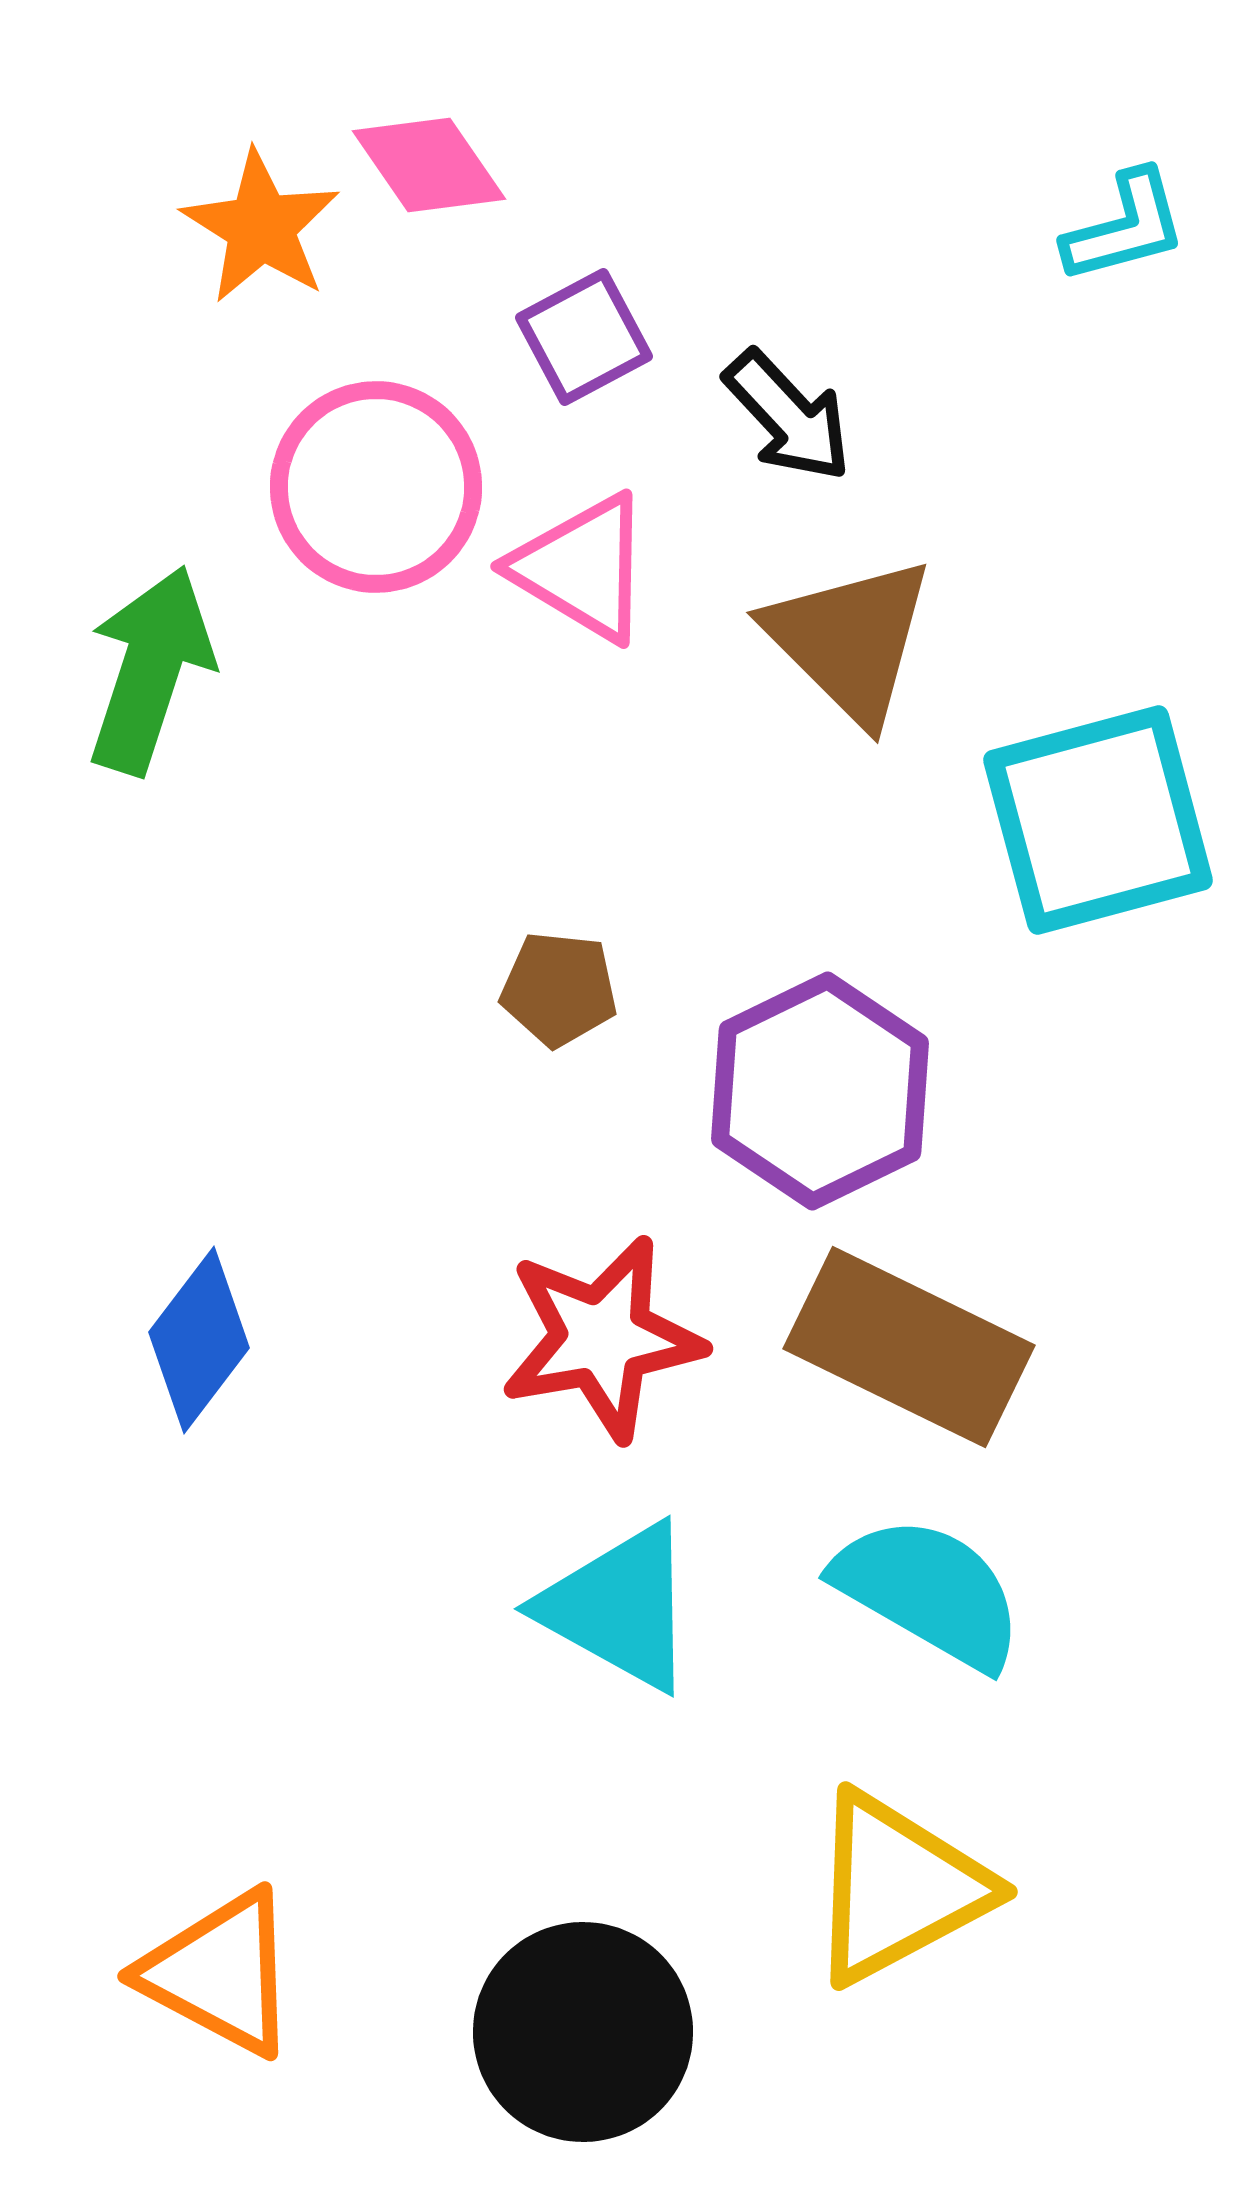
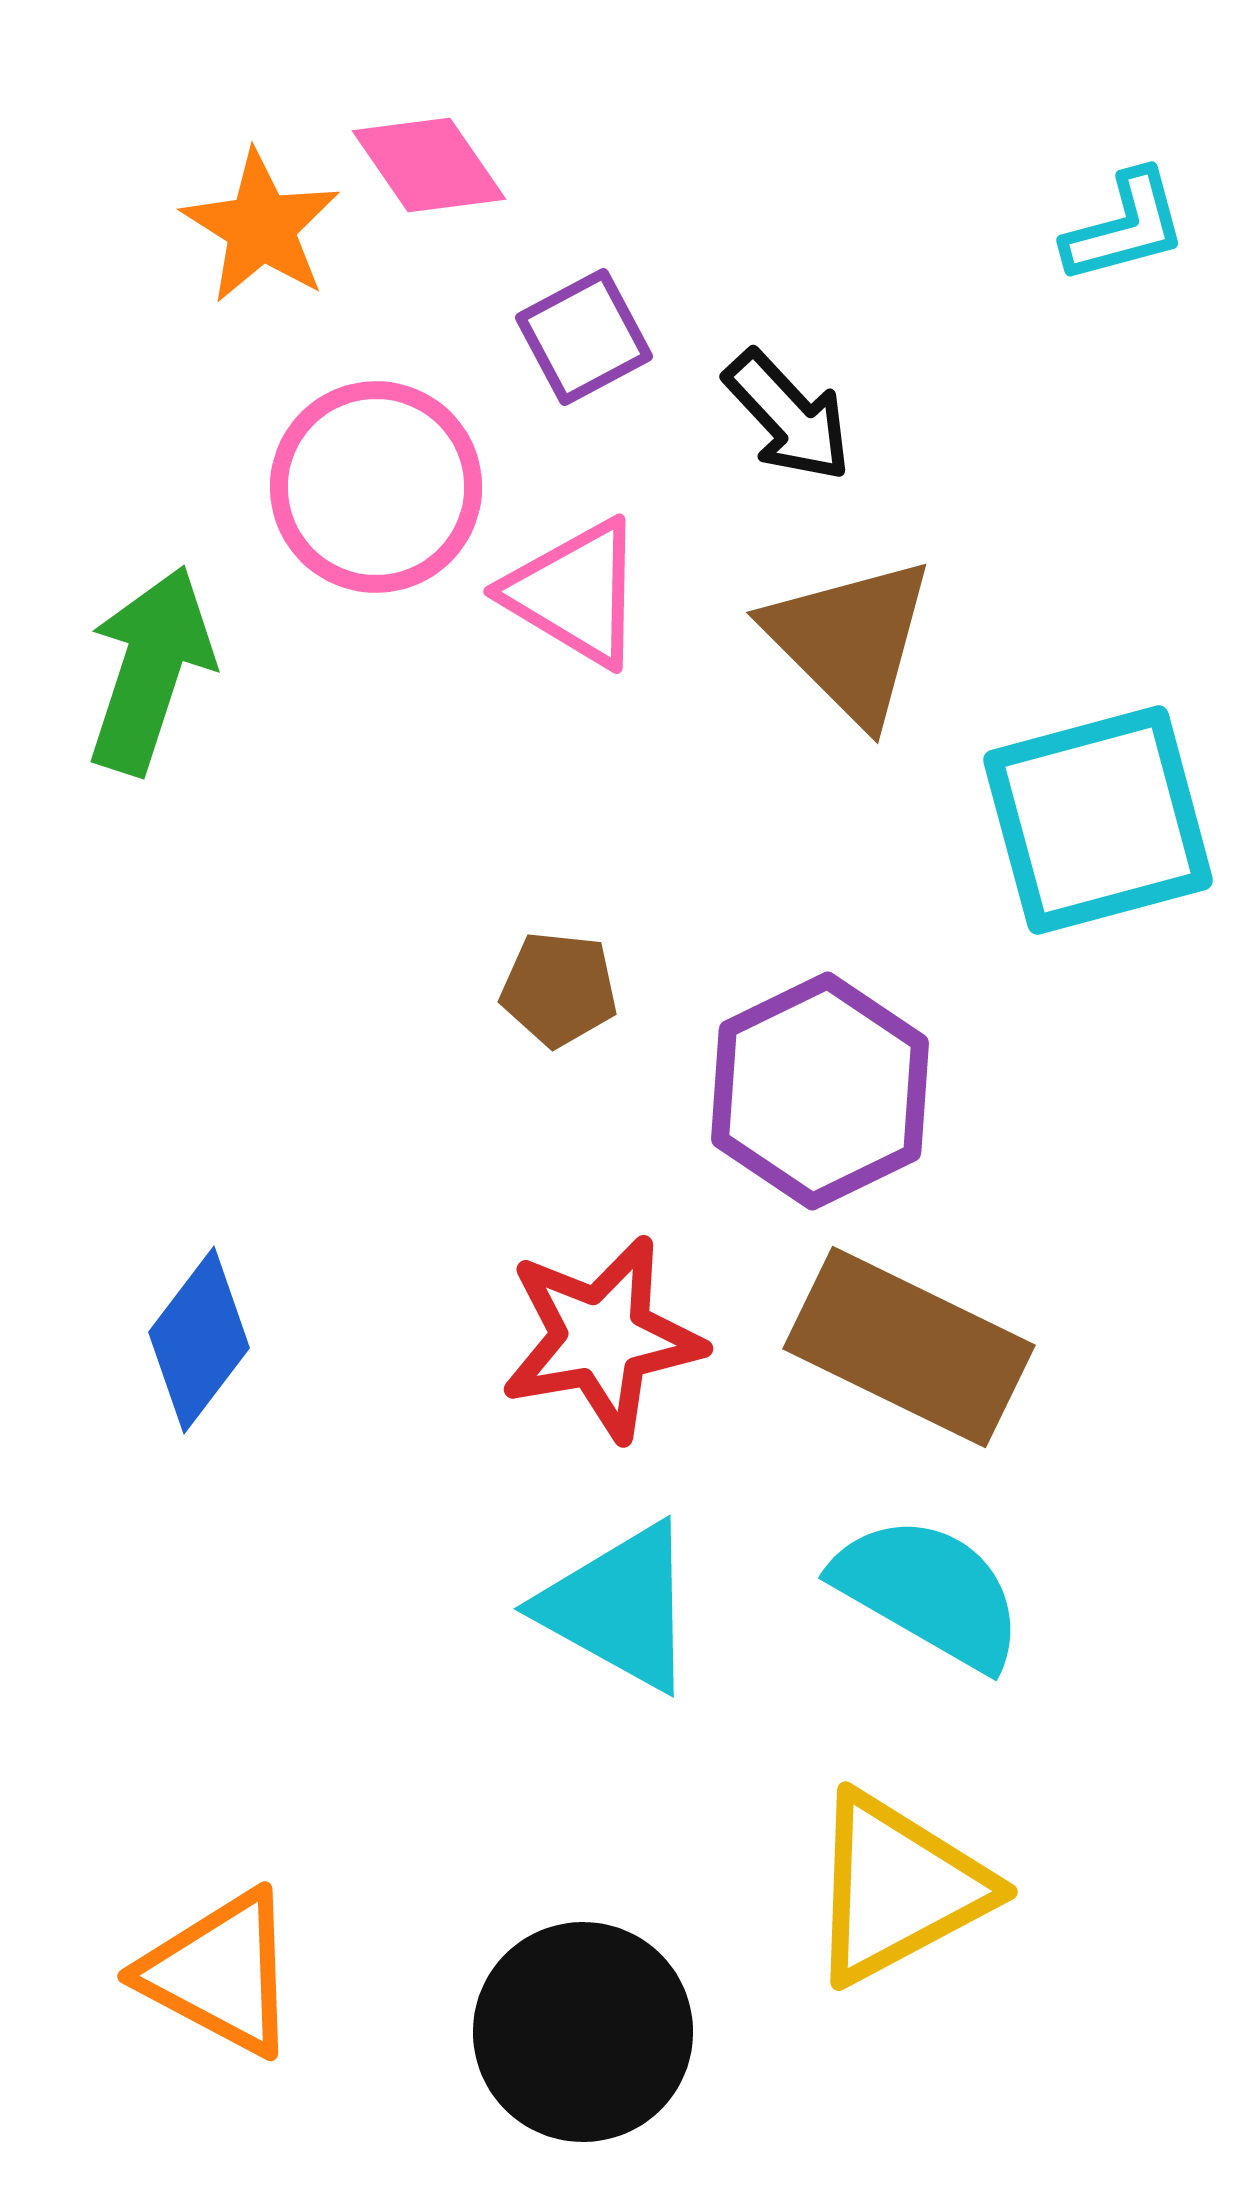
pink triangle: moved 7 px left, 25 px down
